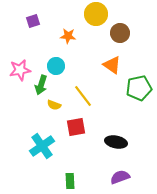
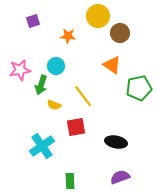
yellow circle: moved 2 px right, 2 px down
